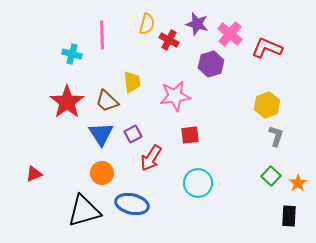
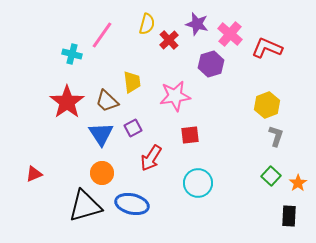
pink line: rotated 36 degrees clockwise
red cross: rotated 18 degrees clockwise
purple square: moved 6 px up
black triangle: moved 1 px right, 5 px up
